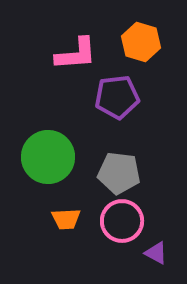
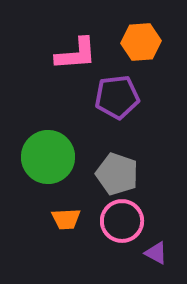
orange hexagon: rotated 21 degrees counterclockwise
gray pentagon: moved 2 px left, 1 px down; rotated 12 degrees clockwise
